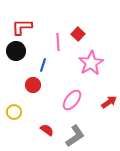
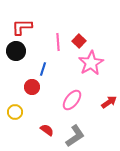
red square: moved 1 px right, 7 px down
blue line: moved 4 px down
red circle: moved 1 px left, 2 px down
yellow circle: moved 1 px right
